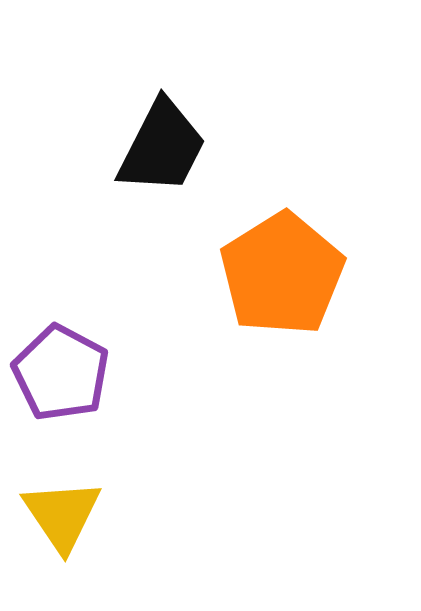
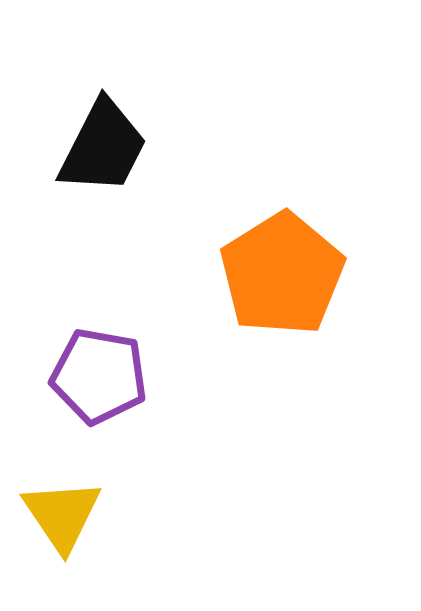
black trapezoid: moved 59 px left
purple pentagon: moved 38 px right, 3 px down; rotated 18 degrees counterclockwise
